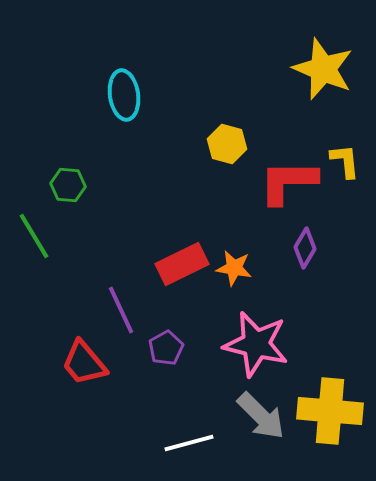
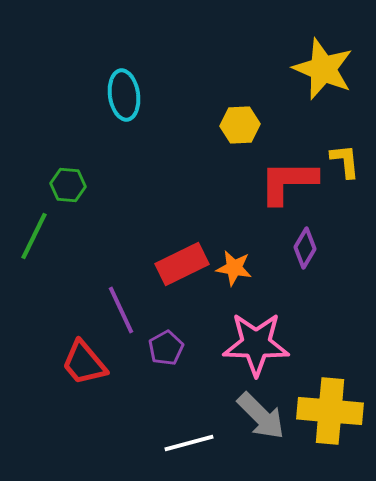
yellow hexagon: moved 13 px right, 19 px up; rotated 18 degrees counterclockwise
green line: rotated 57 degrees clockwise
pink star: rotated 12 degrees counterclockwise
